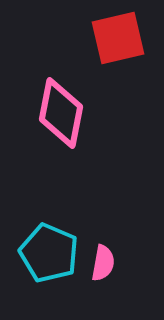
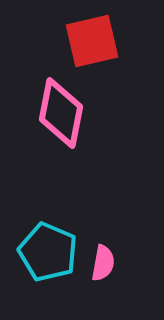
red square: moved 26 px left, 3 px down
cyan pentagon: moved 1 px left, 1 px up
